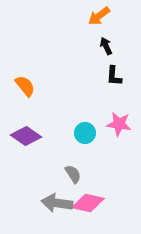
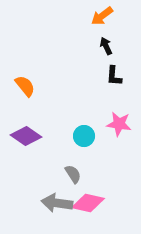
orange arrow: moved 3 px right
cyan circle: moved 1 px left, 3 px down
